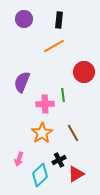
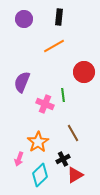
black rectangle: moved 3 px up
pink cross: rotated 24 degrees clockwise
orange star: moved 4 px left, 9 px down
black cross: moved 4 px right, 1 px up
red triangle: moved 1 px left, 1 px down
